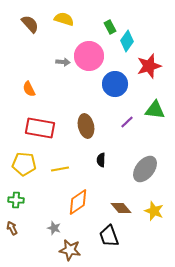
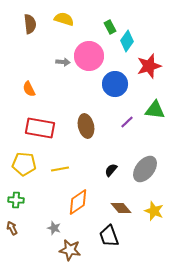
brown semicircle: rotated 36 degrees clockwise
black semicircle: moved 10 px right, 10 px down; rotated 40 degrees clockwise
